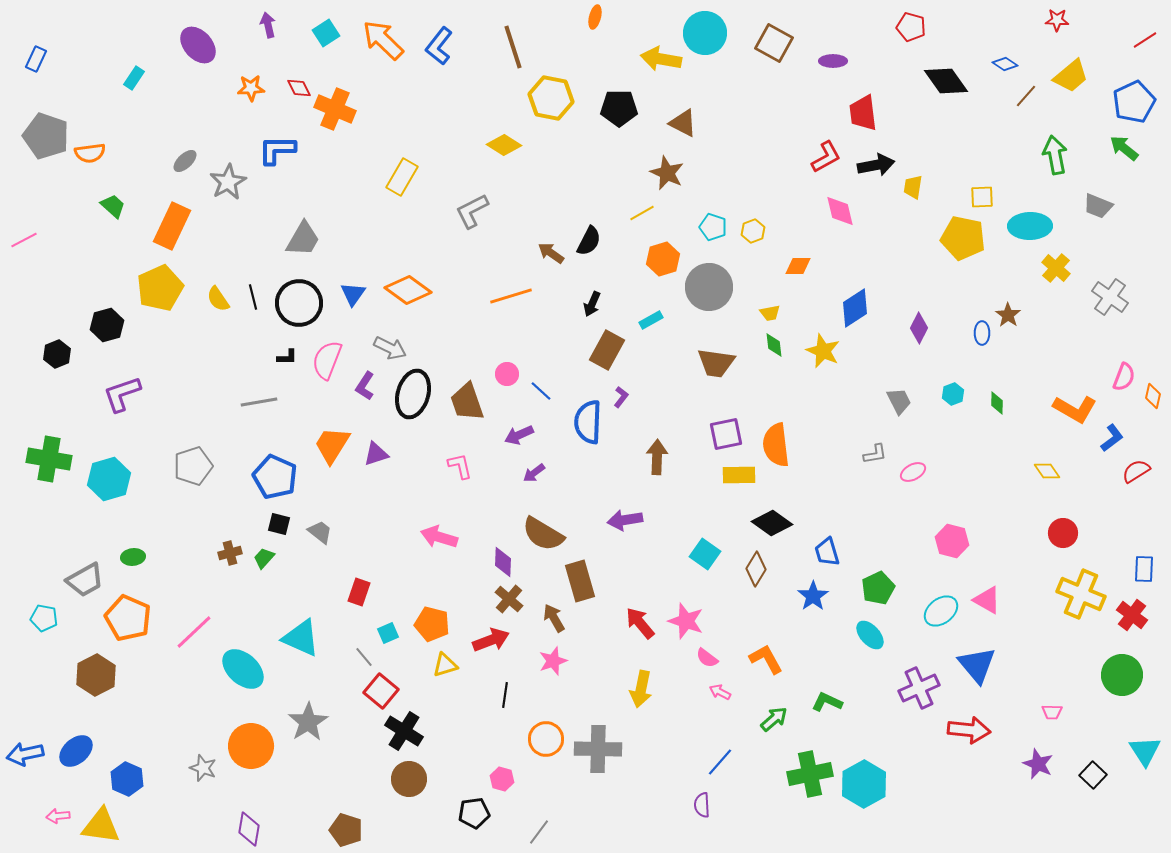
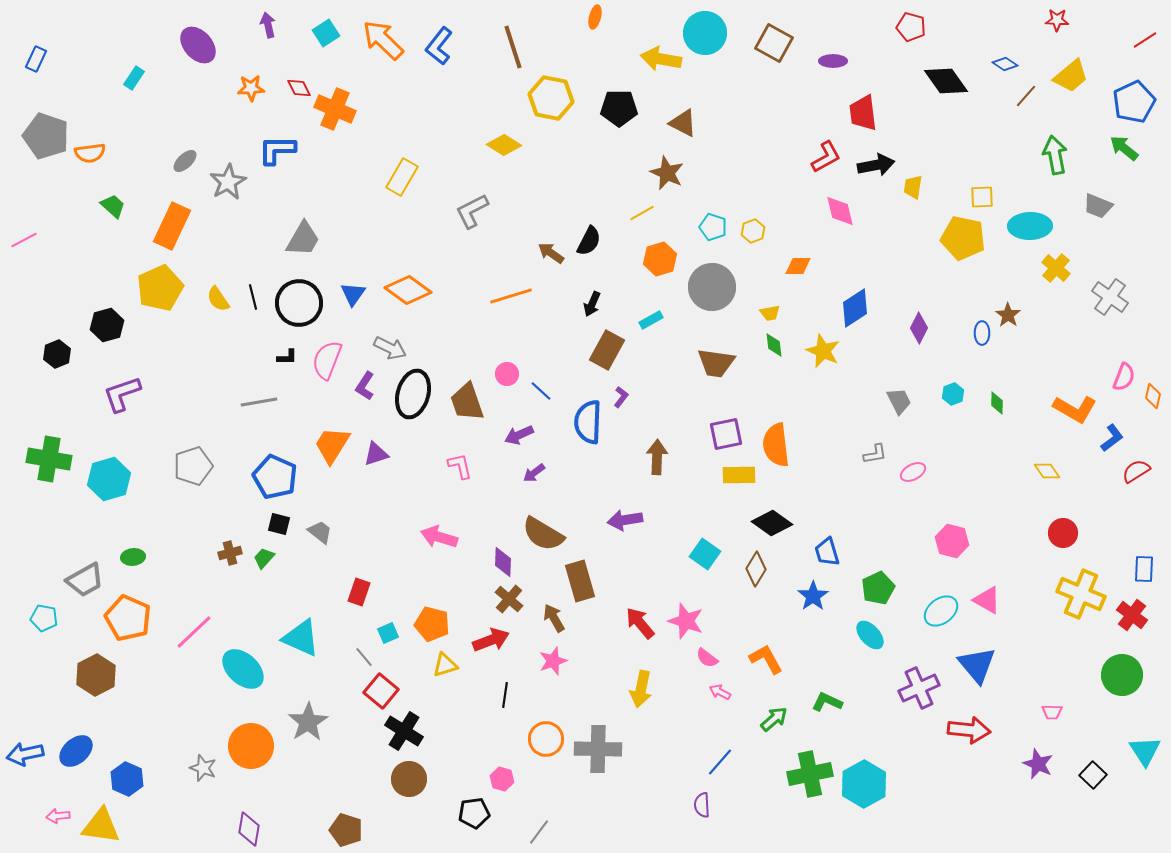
orange hexagon at (663, 259): moved 3 px left
gray circle at (709, 287): moved 3 px right
